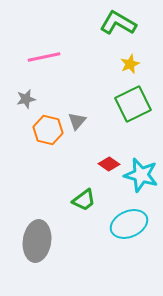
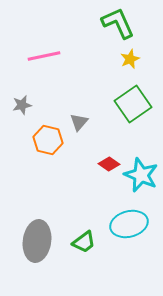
green L-shape: rotated 36 degrees clockwise
pink line: moved 1 px up
yellow star: moved 5 px up
gray star: moved 4 px left, 6 px down
green square: rotated 9 degrees counterclockwise
gray triangle: moved 2 px right, 1 px down
orange hexagon: moved 10 px down
cyan star: rotated 8 degrees clockwise
green trapezoid: moved 42 px down
cyan ellipse: rotated 9 degrees clockwise
